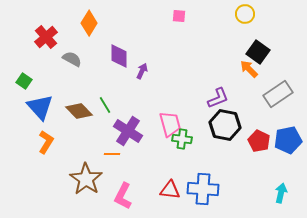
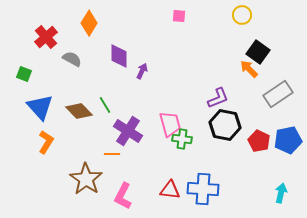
yellow circle: moved 3 px left, 1 px down
green square: moved 7 px up; rotated 14 degrees counterclockwise
